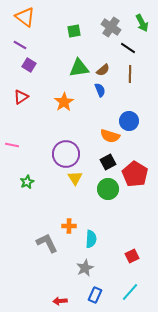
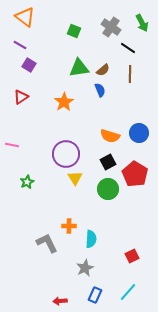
green square: rotated 32 degrees clockwise
blue circle: moved 10 px right, 12 px down
cyan line: moved 2 px left
